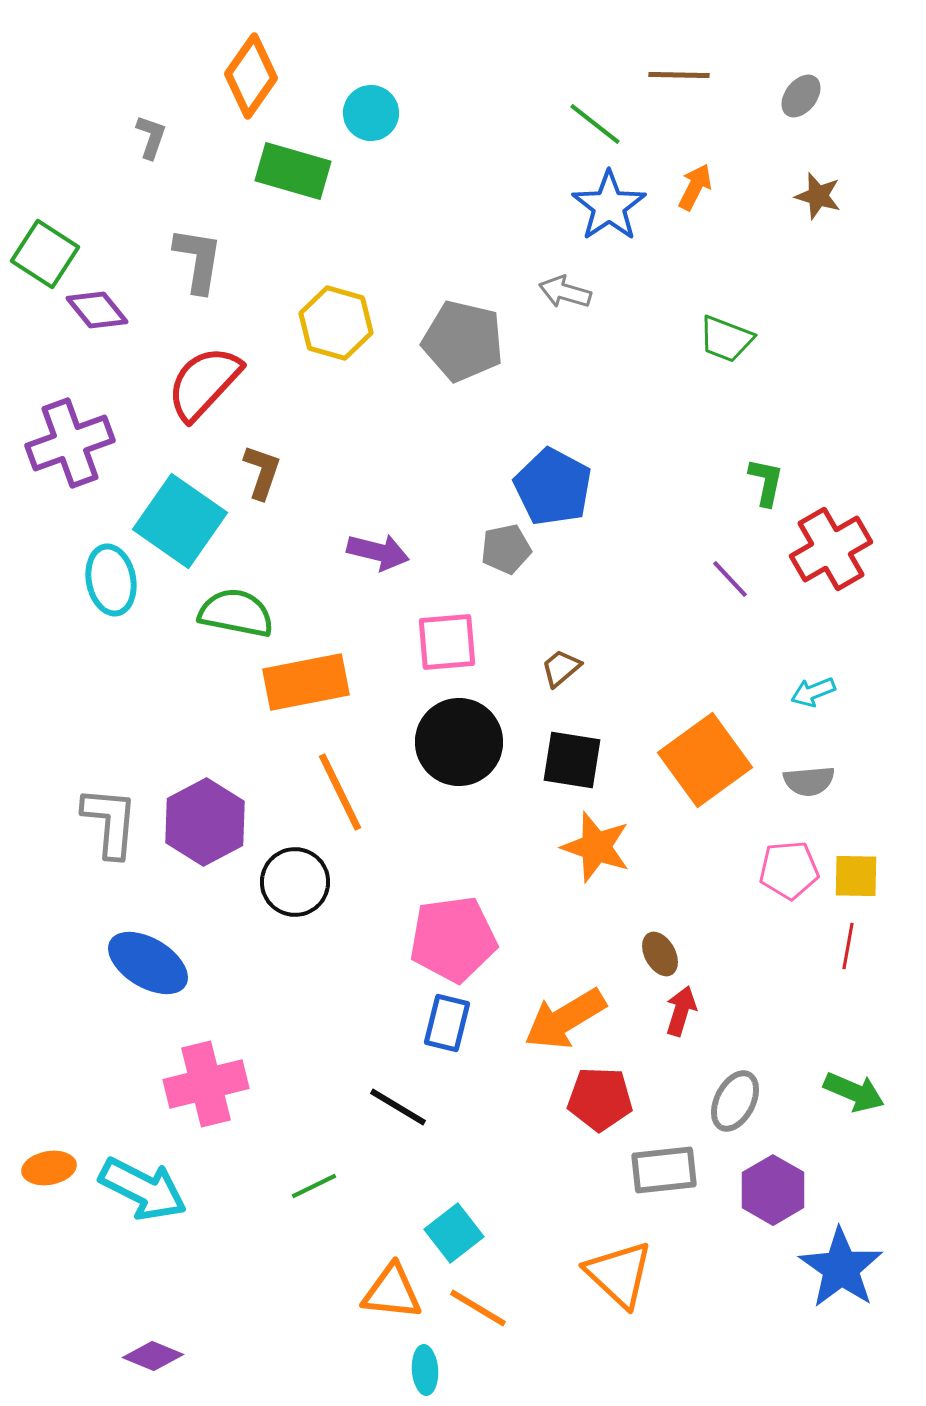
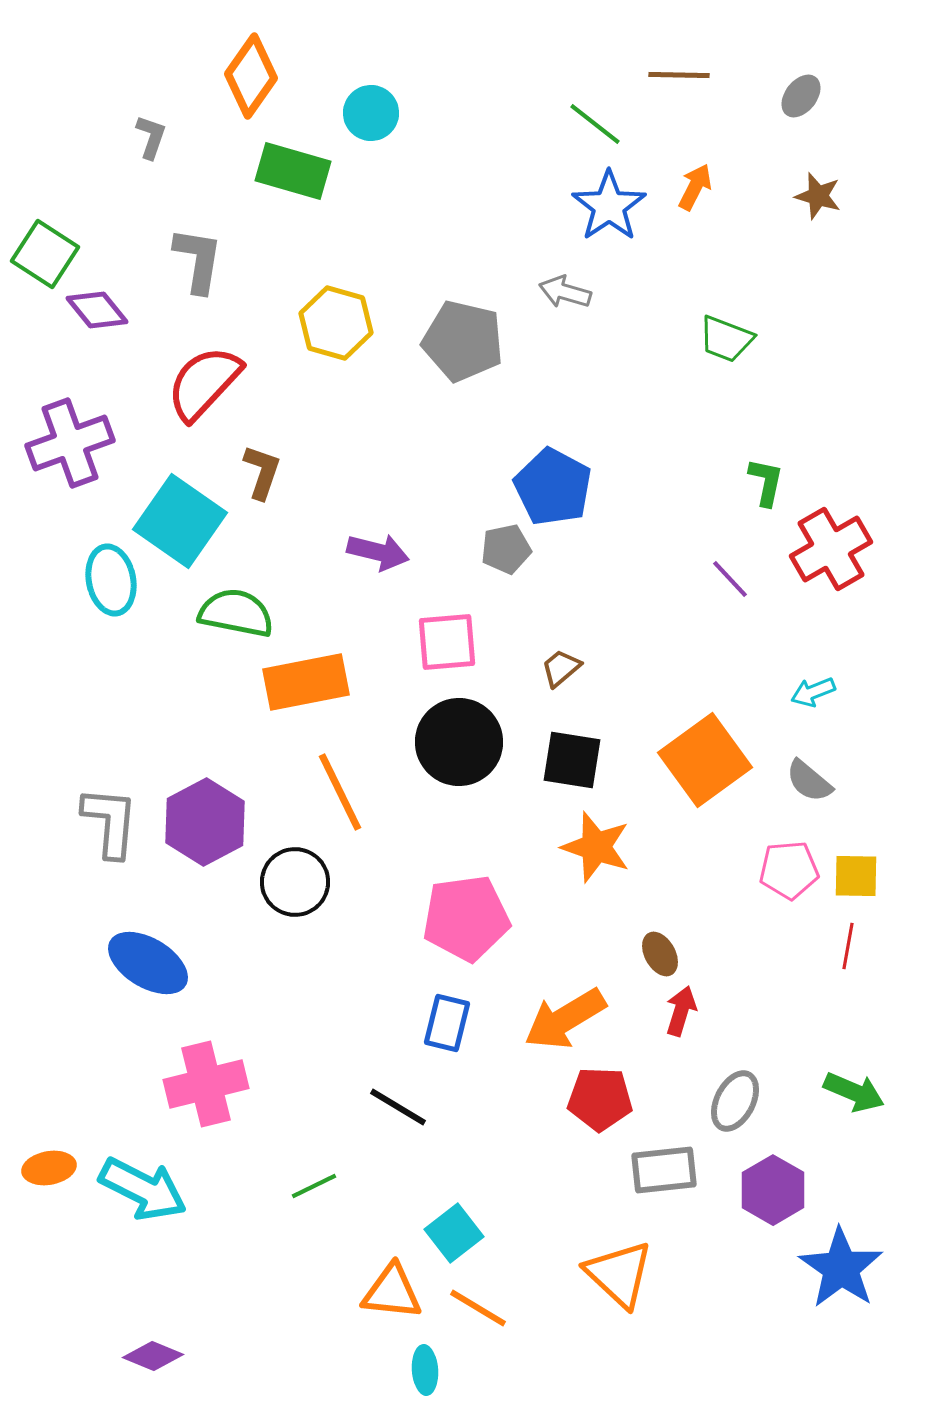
gray semicircle at (809, 781): rotated 45 degrees clockwise
pink pentagon at (453, 939): moved 13 px right, 21 px up
